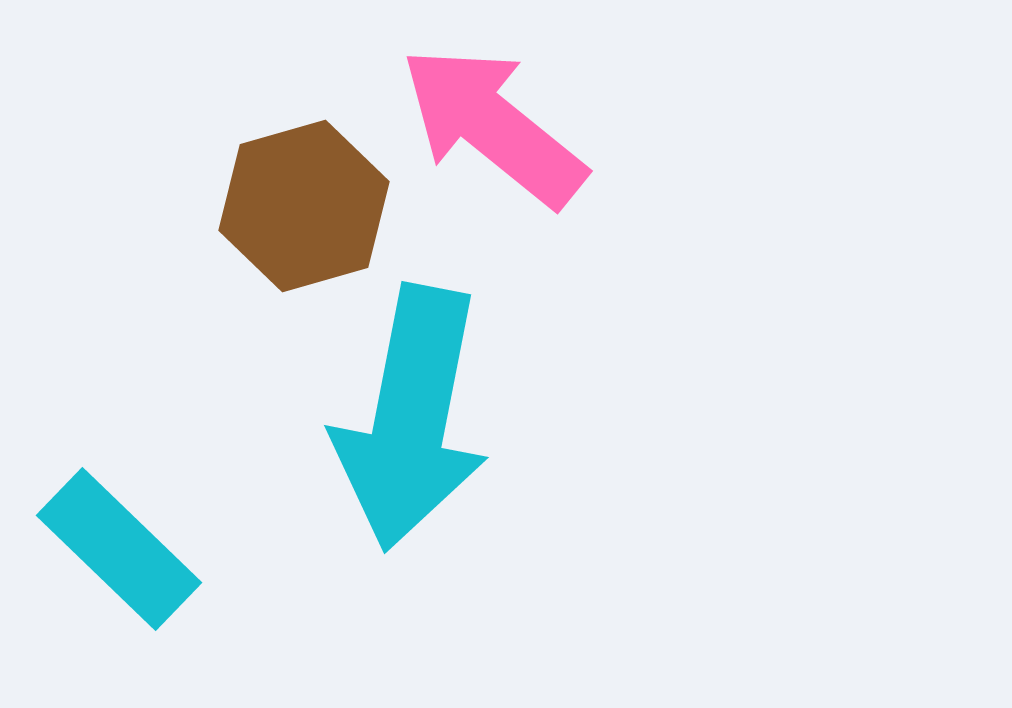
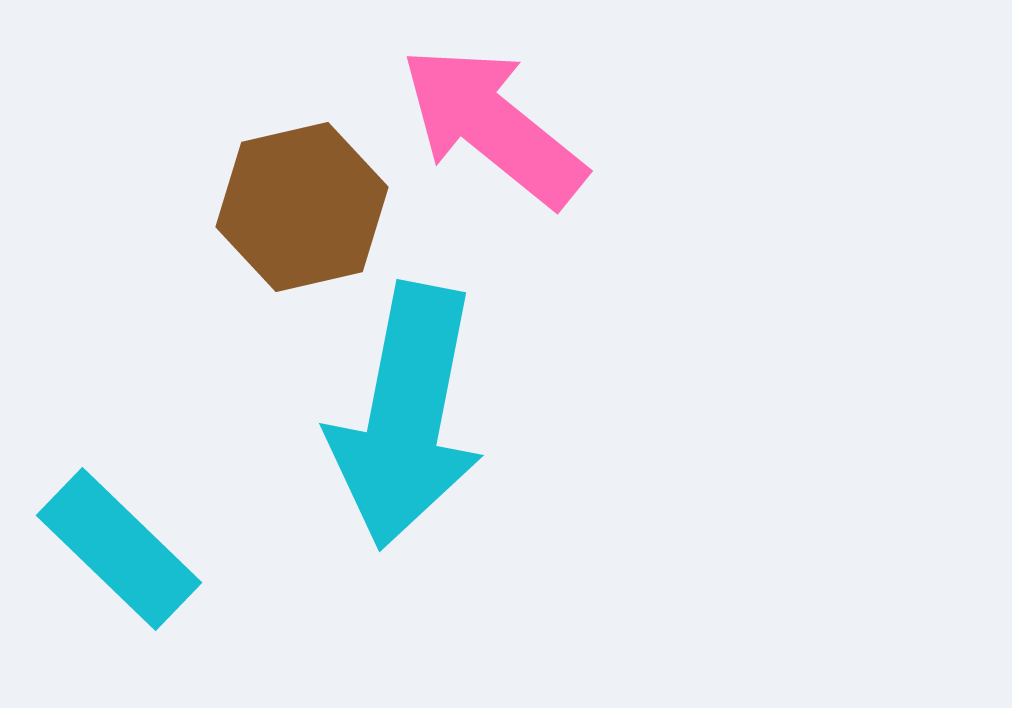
brown hexagon: moved 2 px left, 1 px down; rotated 3 degrees clockwise
cyan arrow: moved 5 px left, 2 px up
